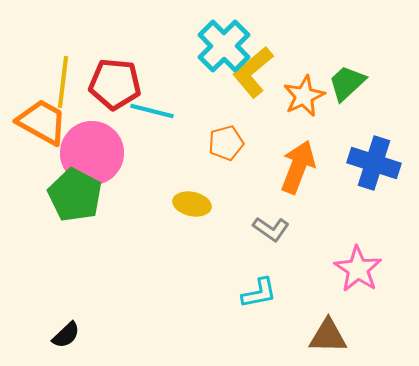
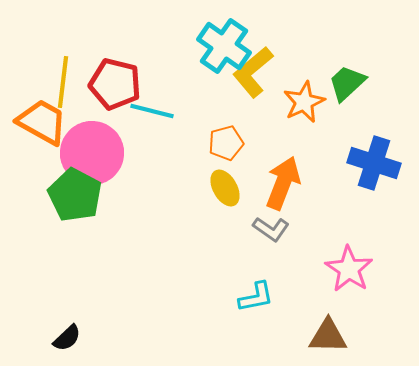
cyan cross: rotated 10 degrees counterclockwise
red pentagon: rotated 9 degrees clockwise
orange star: moved 6 px down
orange arrow: moved 15 px left, 16 px down
yellow ellipse: moved 33 px right, 16 px up; rotated 48 degrees clockwise
pink star: moved 9 px left
cyan L-shape: moved 3 px left, 4 px down
black semicircle: moved 1 px right, 3 px down
